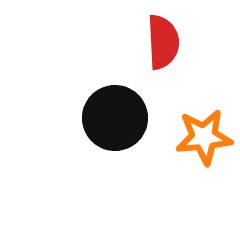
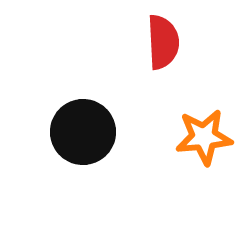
black circle: moved 32 px left, 14 px down
